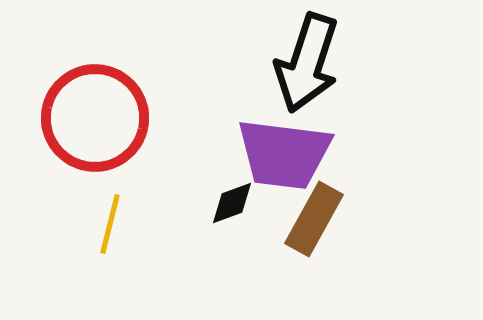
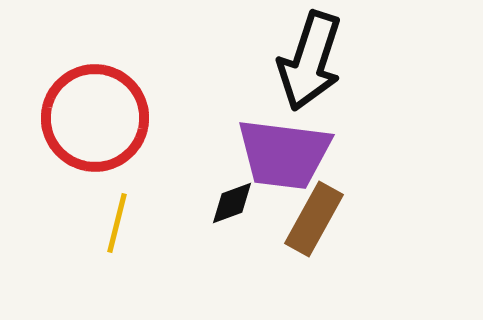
black arrow: moved 3 px right, 2 px up
yellow line: moved 7 px right, 1 px up
